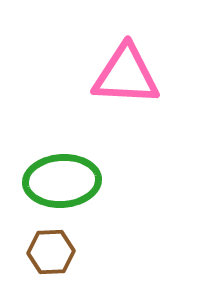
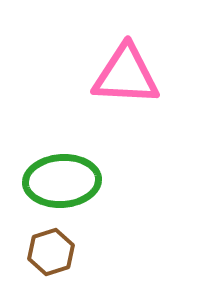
brown hexagon: rotated 15 degrees counterclockwise
